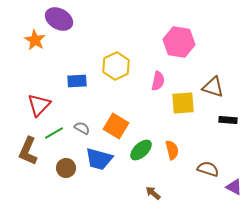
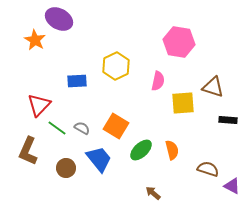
green line: moved 3 px right, 5 px up; rotated 66 degrees clockwise
blue trapezoid: rotated 144 degrees counterclockwise
purple triangle: moved 2 px left, 1 px up
